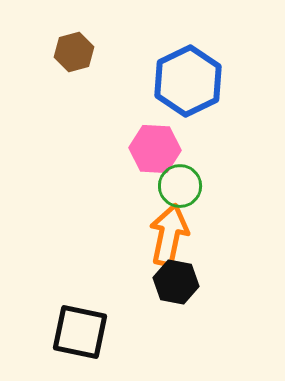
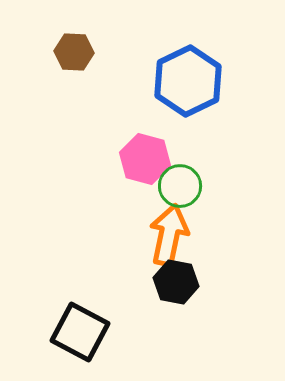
brown hexagon: rotated 18 degrees clockwise
pink hexagon: moved 10 px left, 10 px down; rotated 12 degrees clockwise
black square: rotated 16 degrees clockwise
